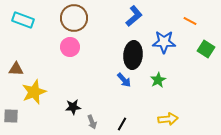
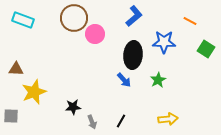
pink circle: moved 25 px right, 13 px up
black line: moved 1 px left, 3 px up
